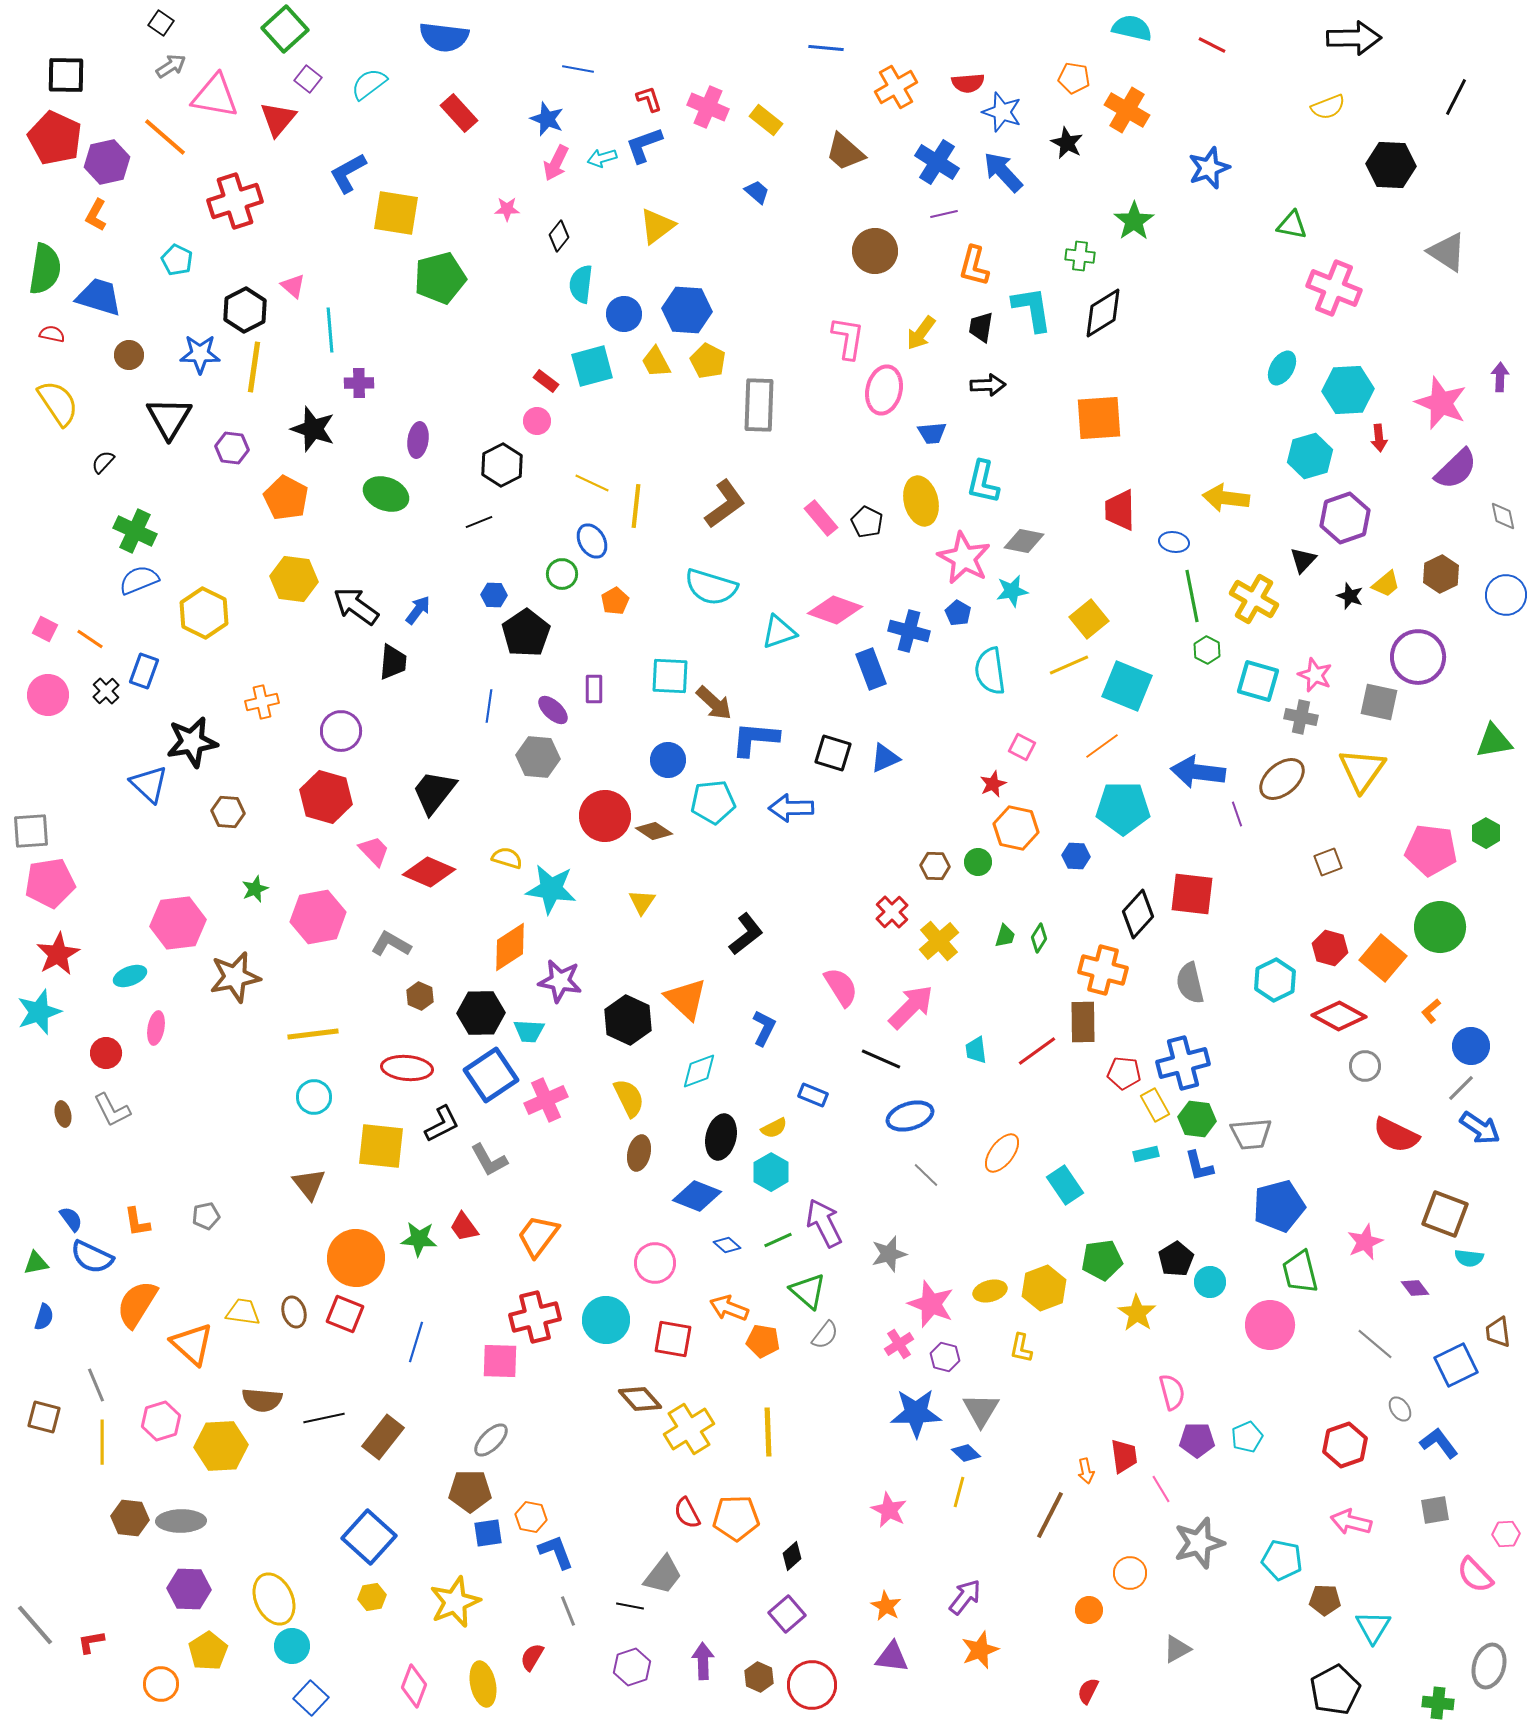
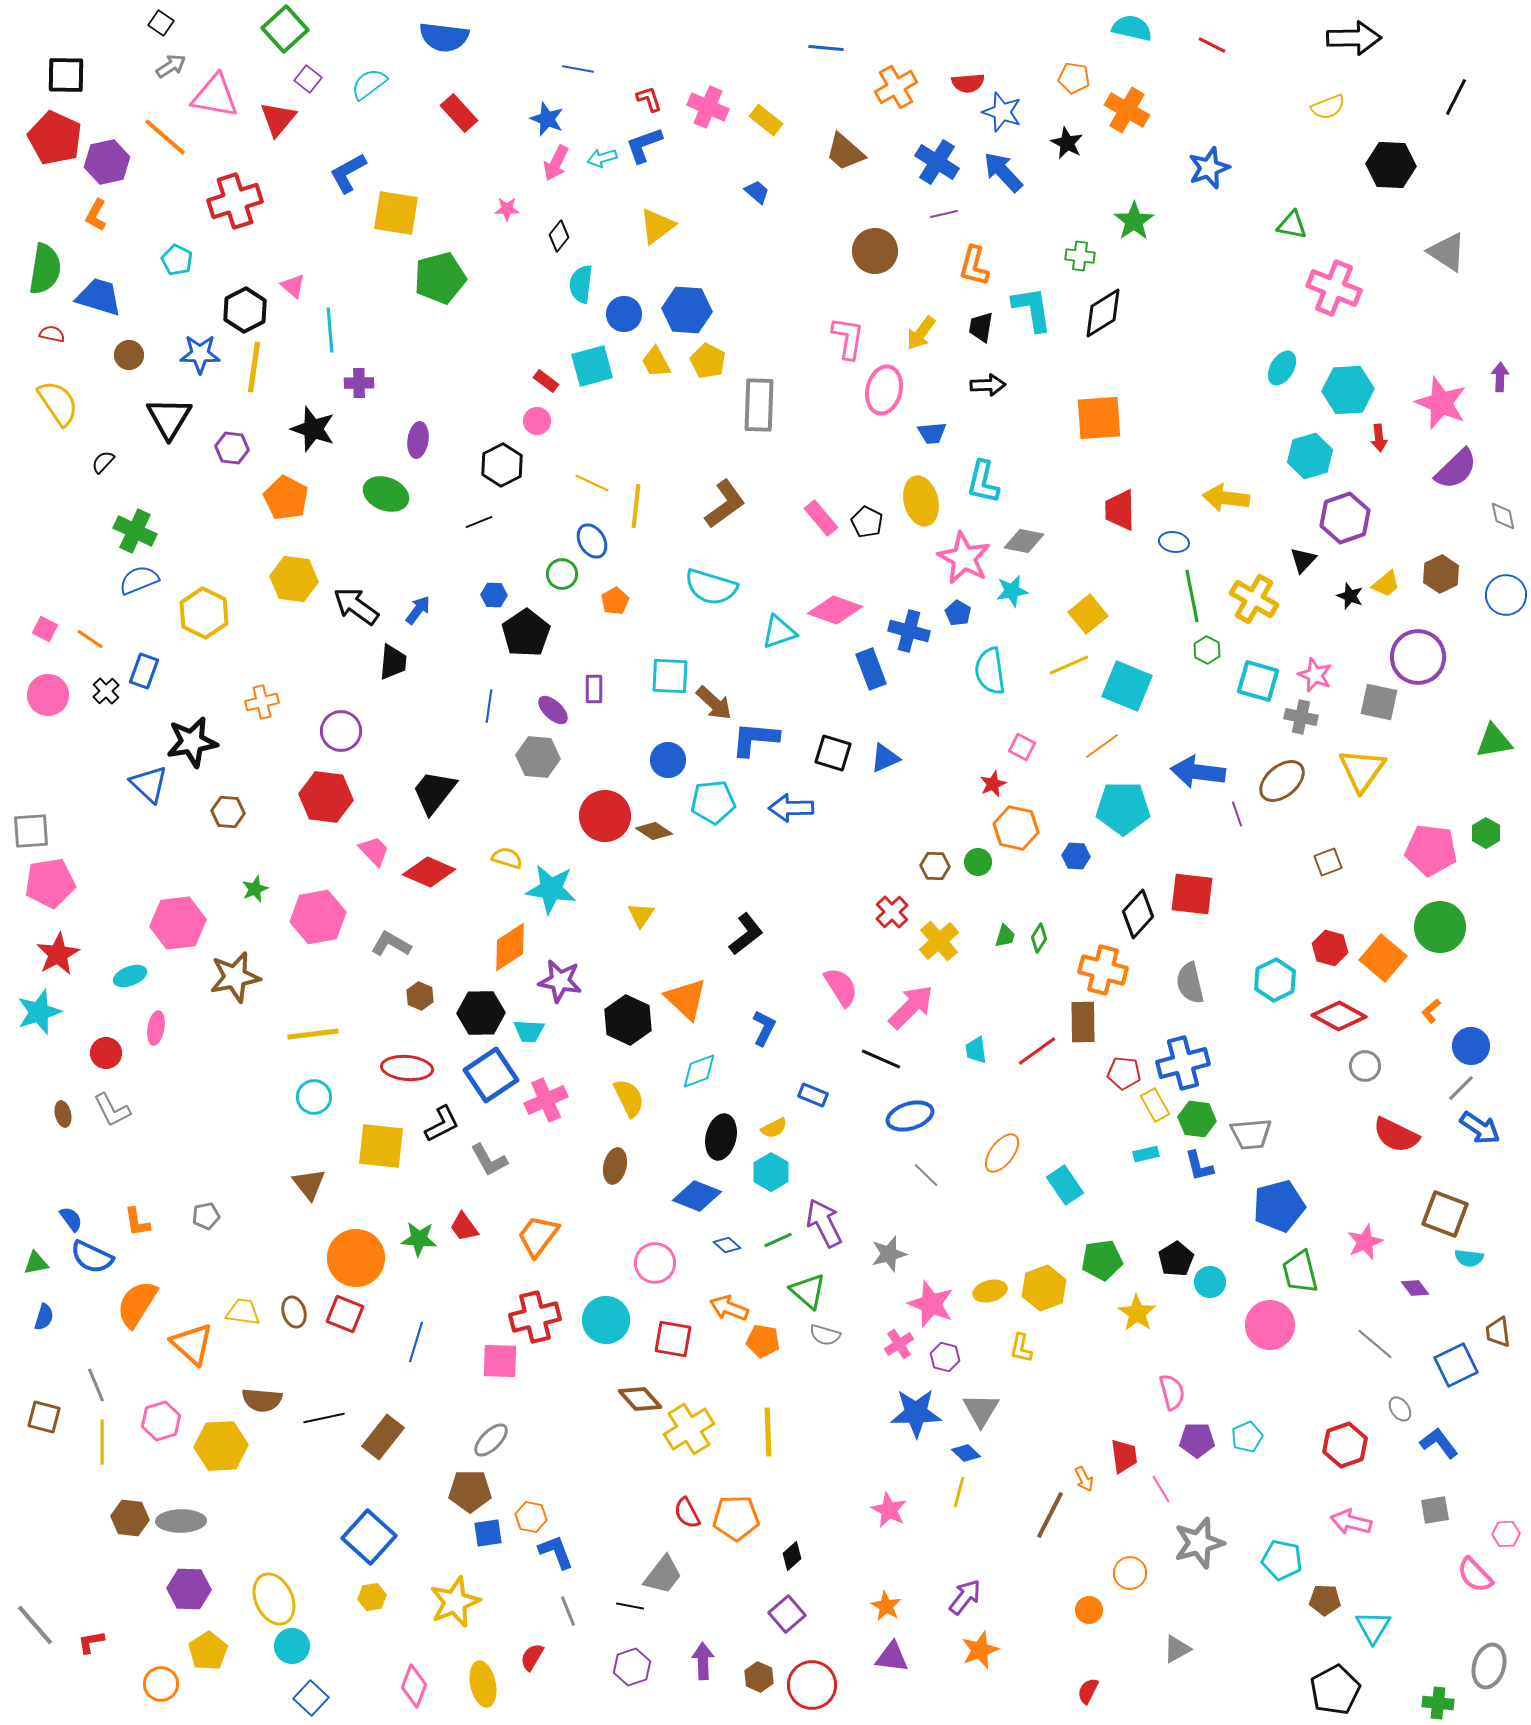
yellow square at (1089, 619): moved 1 px left, 5 px up
brown ellipse at (1282, 779): moved 2 px down
red hexagon at (326, 797): rotated 9 degrees counterclockwise
yellow triangle at (642, 902): moved 1 px left, 13 px down
brown ellipse at (639, 1153): moved 24 px left, 13 px down
gray semicircle at (825, 1335): rotated 68 degrees clockwise
orange arrow at (1086, 1471): moved 2 px left, 8 px down; rotated 15 degrees counterclockwise
